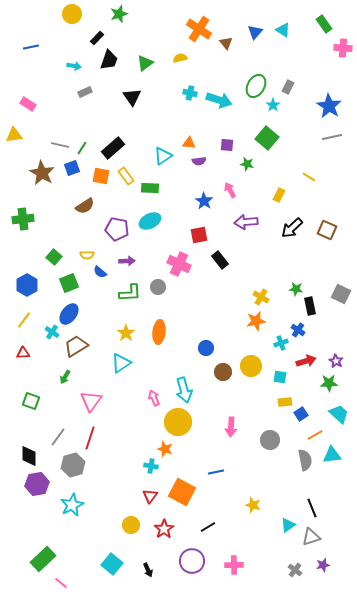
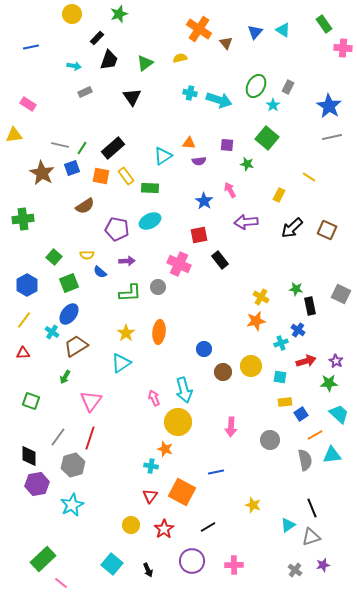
blue circle at (206, 348): moved 2 px left, 1 px down
